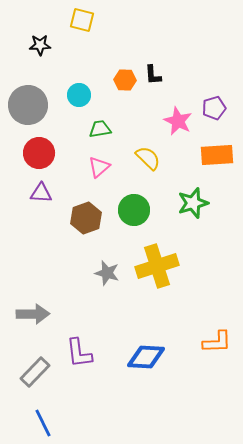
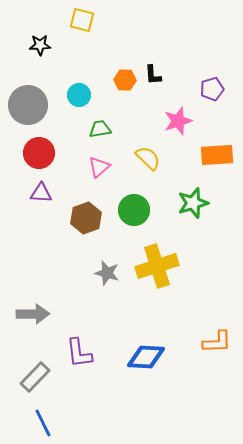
purple pentagon: moved 2 px left, 19 px up
pink star: rotated 28 degrees clockwise
gray rectangle: moved 5 px down
